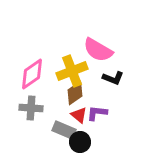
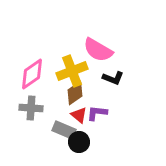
black circle: moved 1 px left
